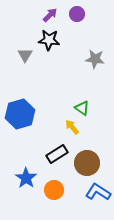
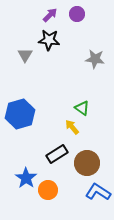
orange circle: moved 6 px left
